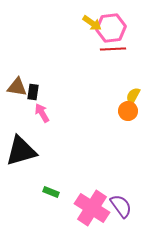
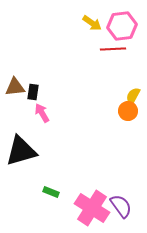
pink hexagon: moved 11 px right, 2 px up
brown triangle: moved 2 px left; rotated 15 degrees counterclockwise
